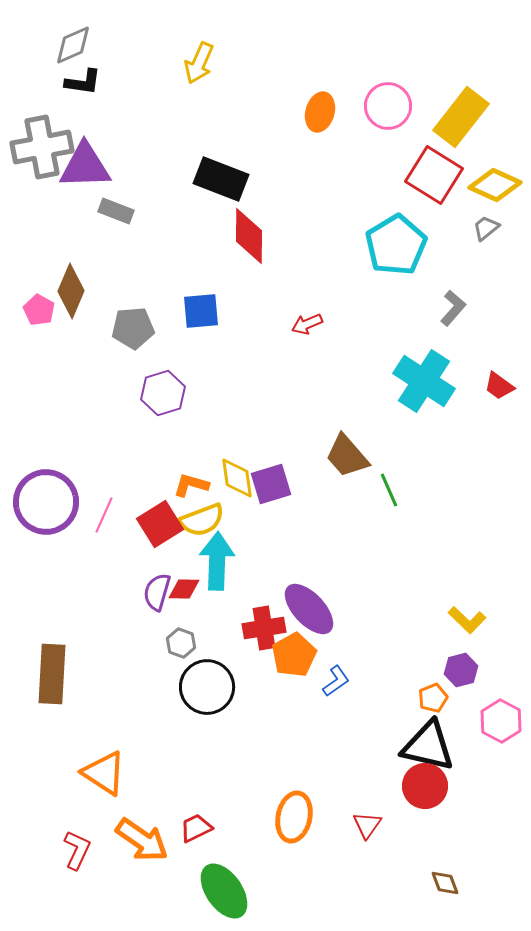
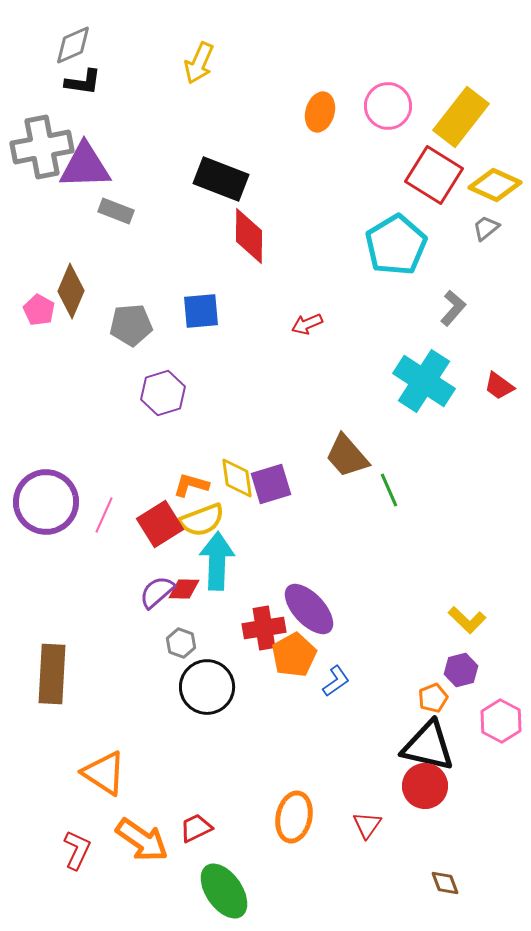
gray pentagon at (133, 328): moved 2 px left, 3 px up
purple semicircle at (157, 592): rotated 33 degrees clockwise
